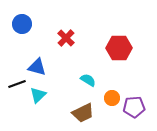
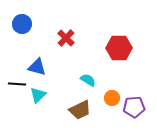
black line: rotated 24 degrees clockwise
brown trapezoid: moved 3 px left, 3 px up
